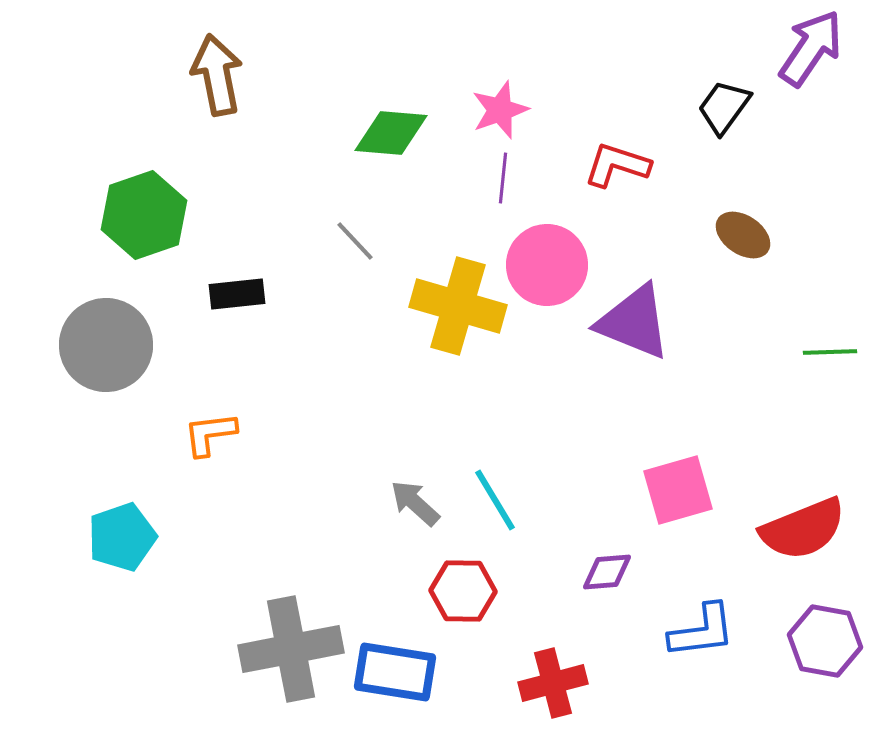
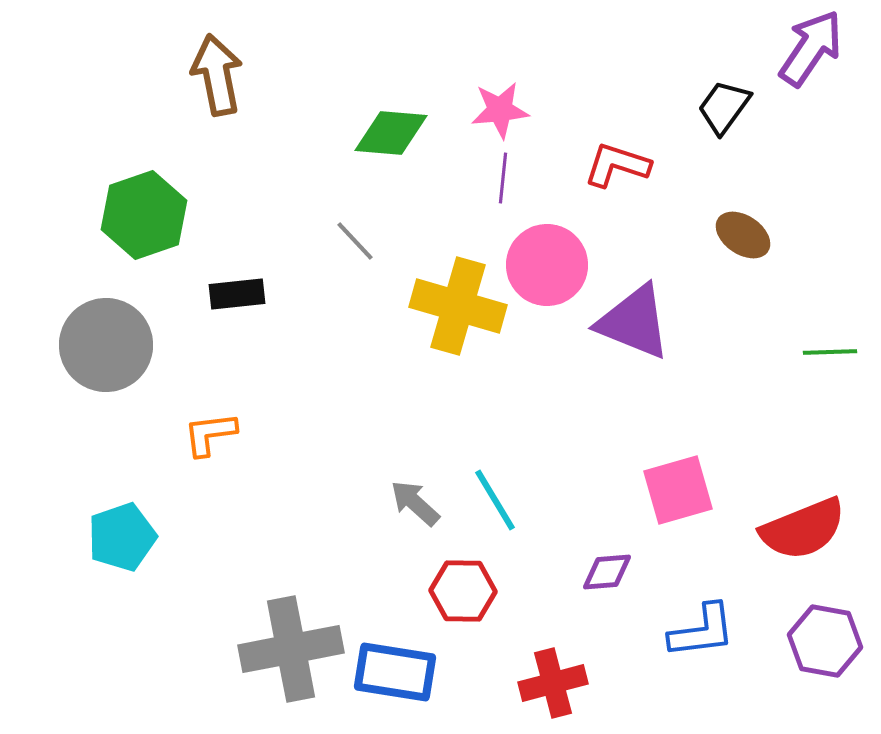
pink star: rotated 14 degrees clockwise
